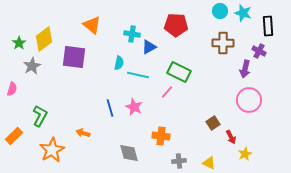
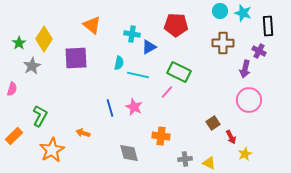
yellow diamond: rotated 20 degrees counterclockwise
purple square: moved 2 px right, 1 px down; rotated 10 degrees counterclockwise
gray cross: moved 6 px right, 2 px up
